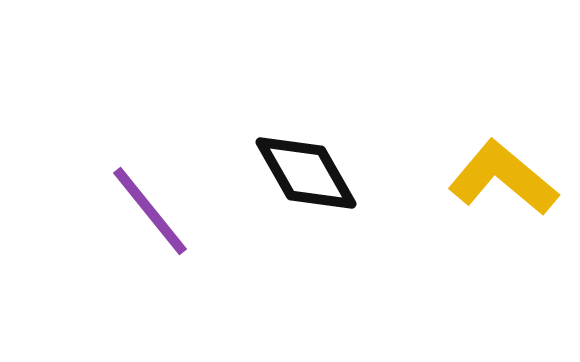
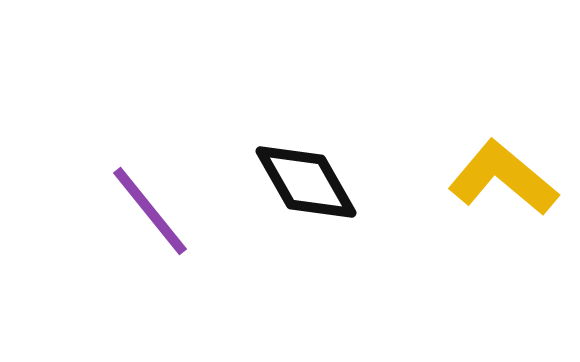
black diamond: moved 9 px down
